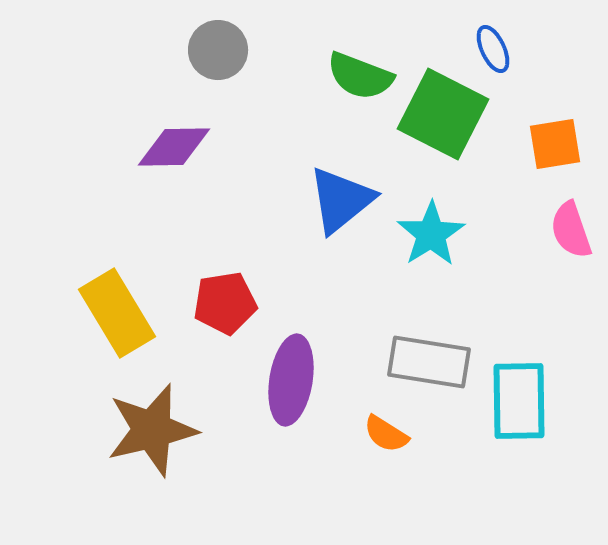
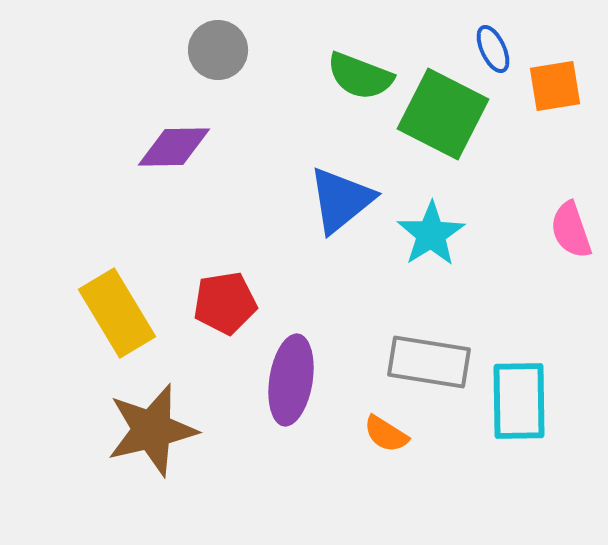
orange square: moved 58 px up
